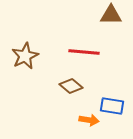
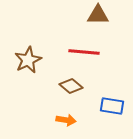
brown triangle: moved 13 px left
brown star: moved 3 px right, 4 px down
orange arrow: moved 23 px left
